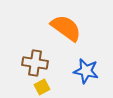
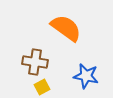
brown cross: moved 1 px up
blue star: moved 5 px down
